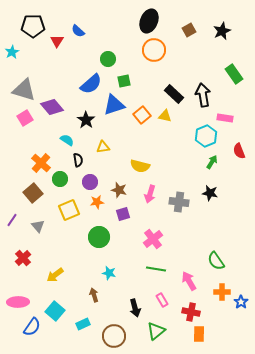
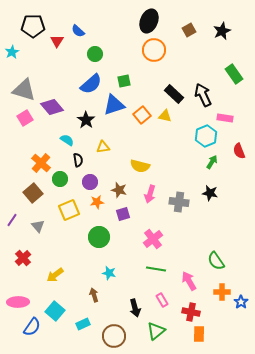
green circle at (108, 59): moved 13 px left, 5 px up
black arrow at (203, 95): rotated 15 degrees counterclockwise
